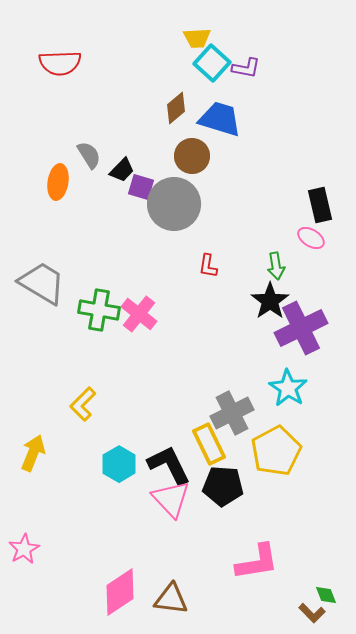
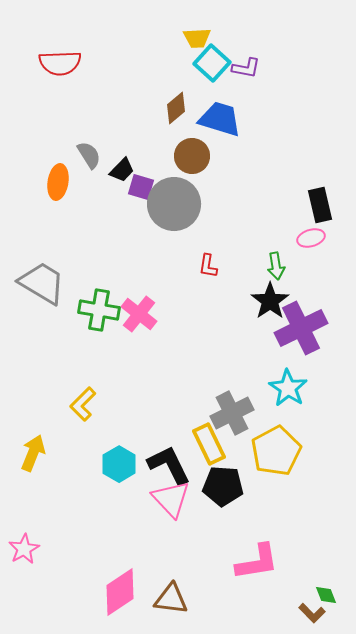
pink ellipse: rotated 48 degrees counterclockwise
